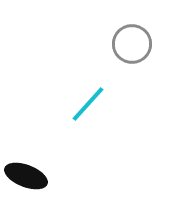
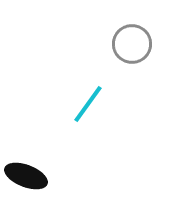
cyan line: rotated 6 degrees counterclockwise
